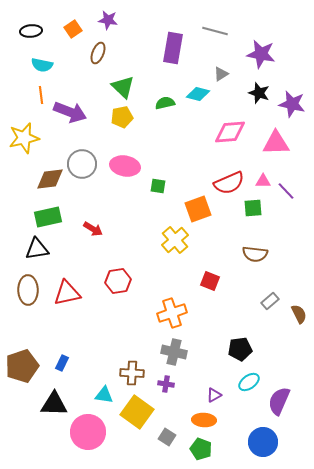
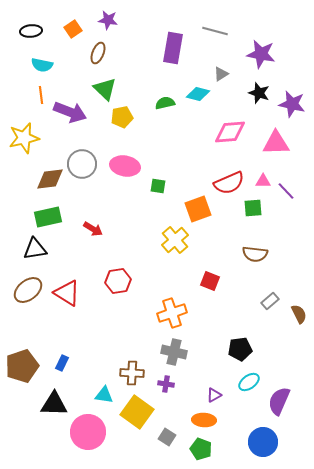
green triangle at (123, 87): moved 18 px left, 2 px down
black triangle at (37, 249): moved 2 px left
brown ellipse at (28, 290): rotated 52 degrees clockwise
red triangle at (67, 293): rotated 44 degrees clockwise
